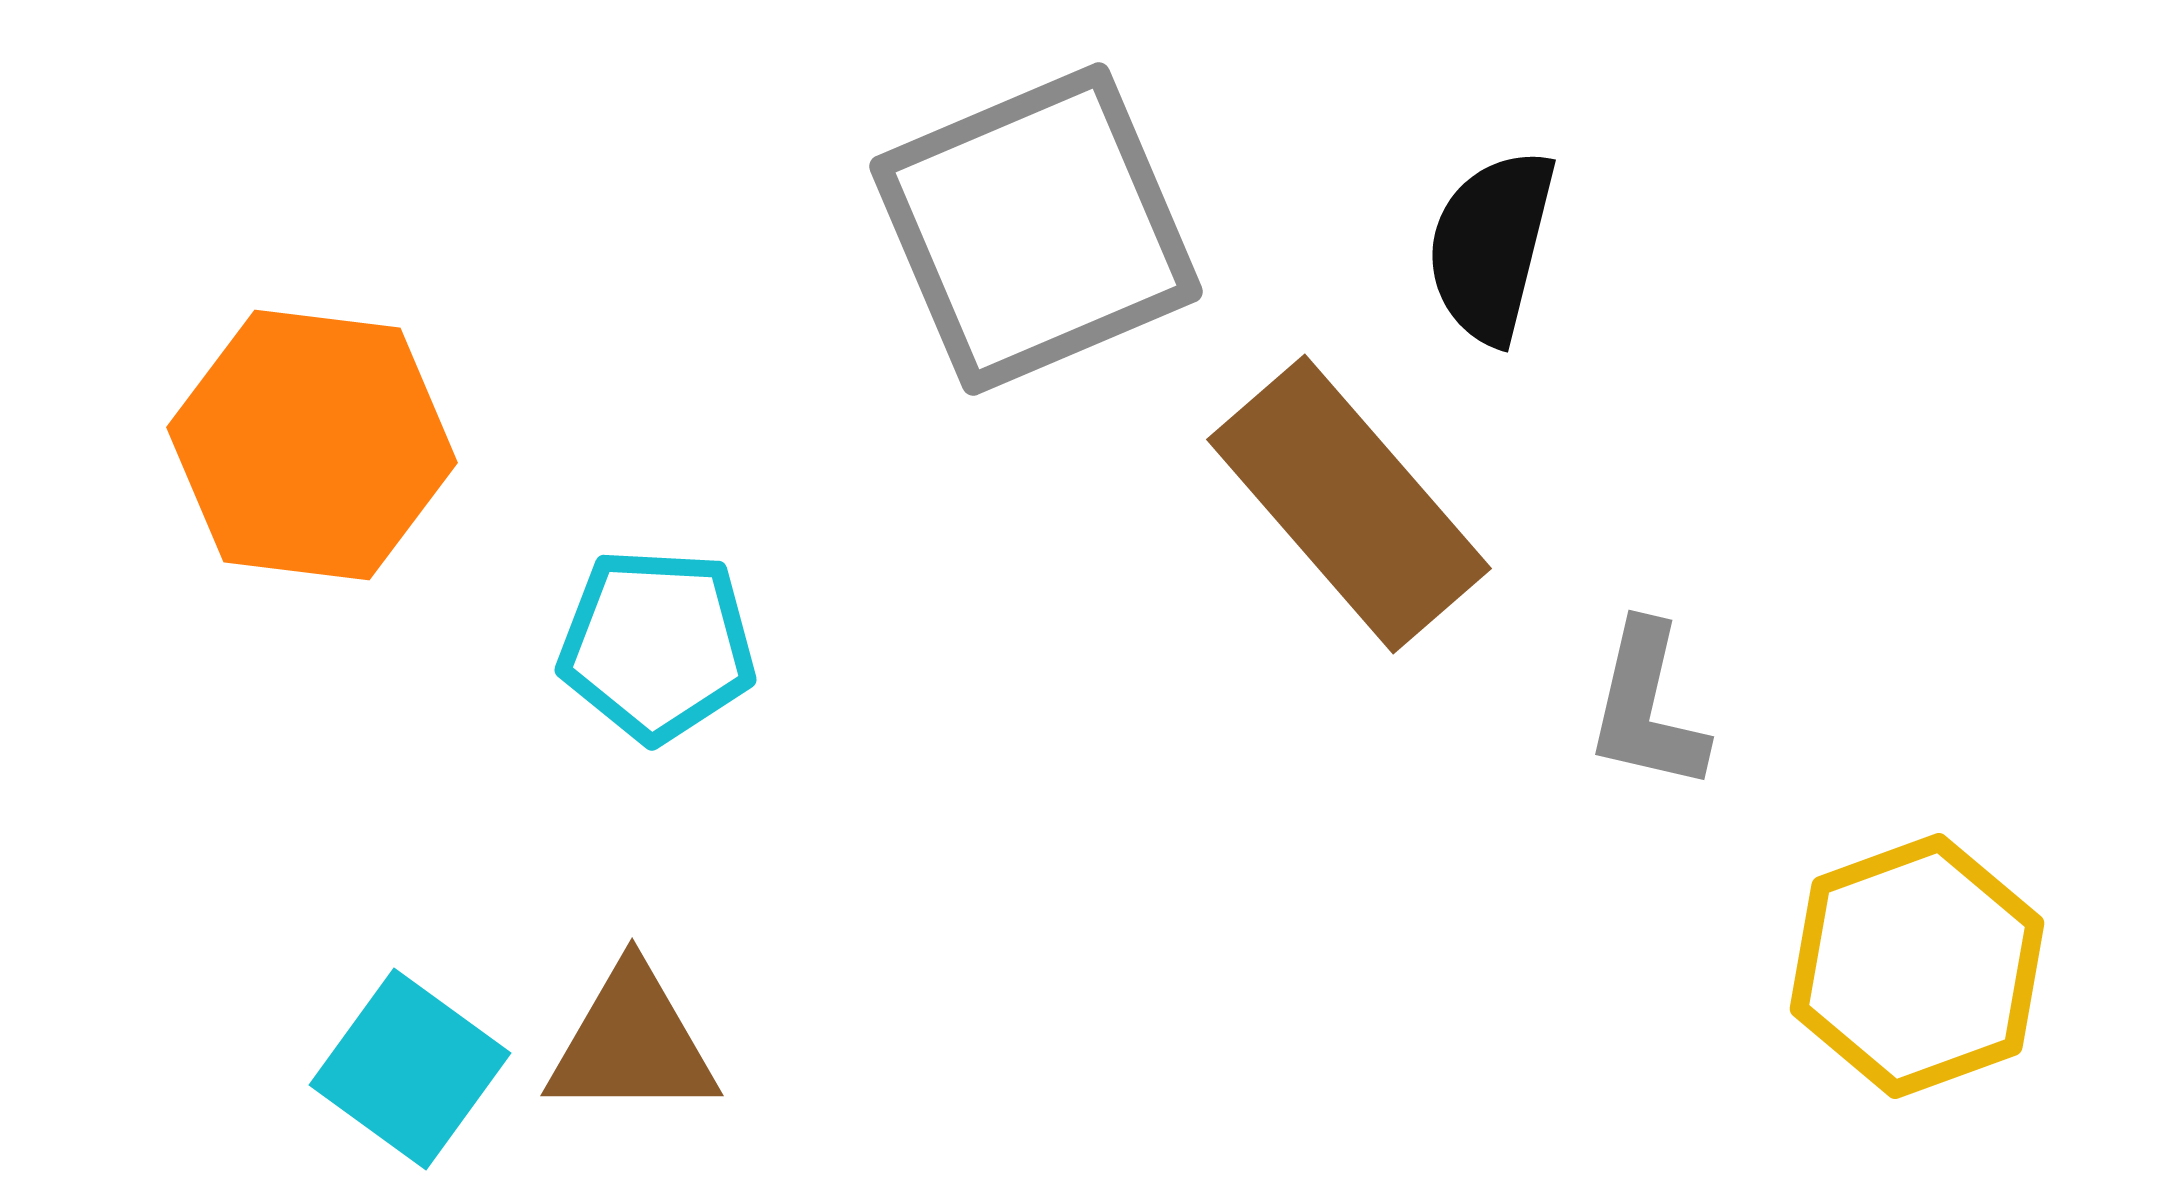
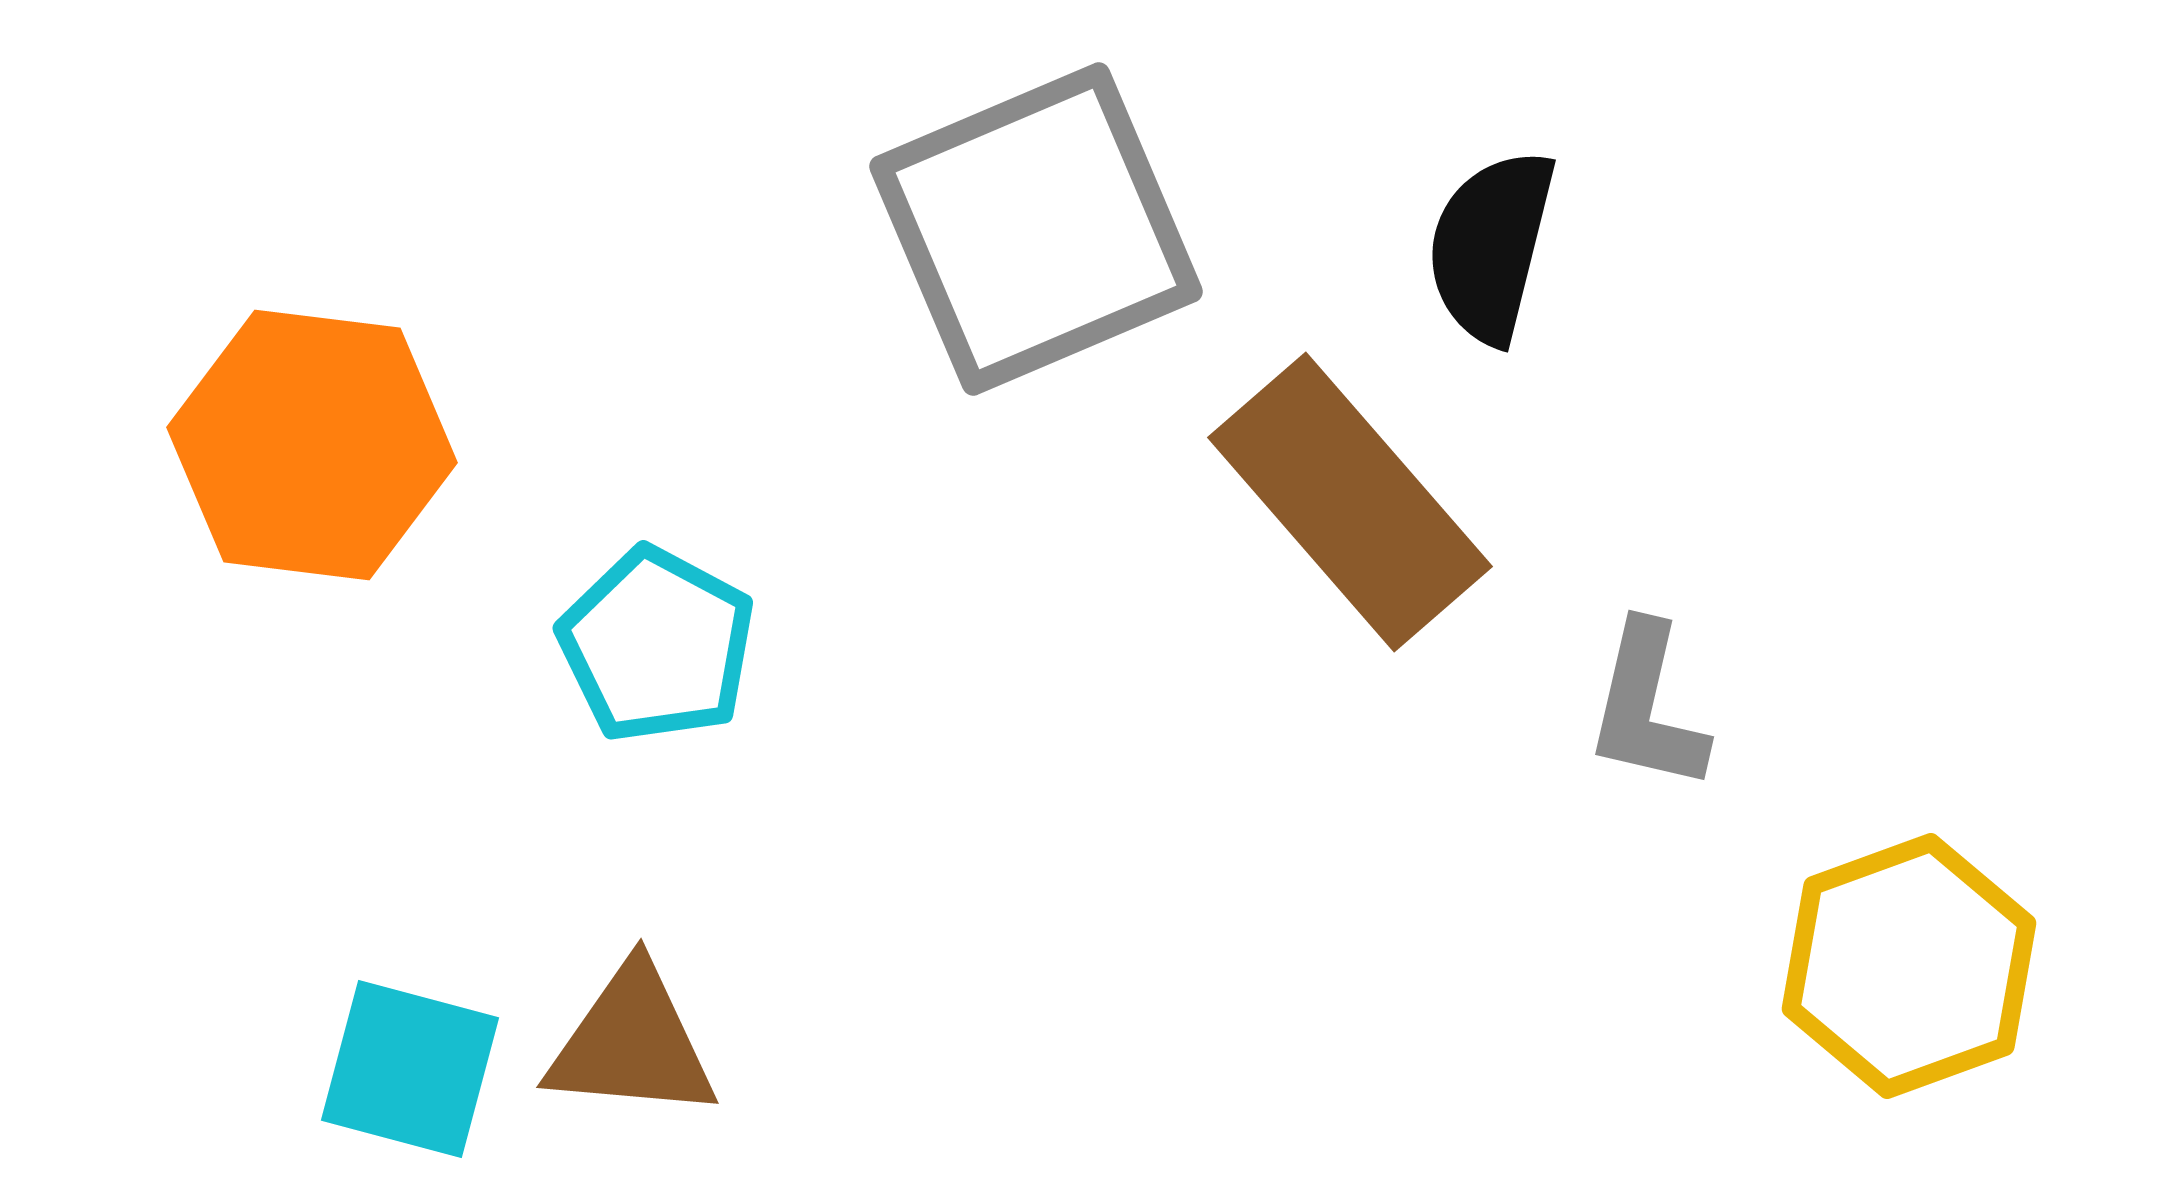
brown rectangle: moved 1 px right, 2 px up
cyan pentagon: rotated 25 degrees clockwise
yellow hexagon: moved 8 px left
brown triangle: rotated 5 degrees clockwise
cyan square: rotated 21 degrees counterclockwise
